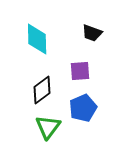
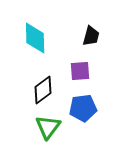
black trapezoid: moved 1 px left, 3 px down; rotated 95 degrees counterclockwise
cyan diamond: moved 2 px left, 1 px up
black diamond: moved 1 px right
blue pentagon: rotated 16 degrees clockwise
